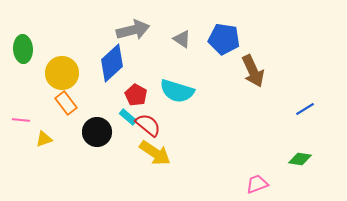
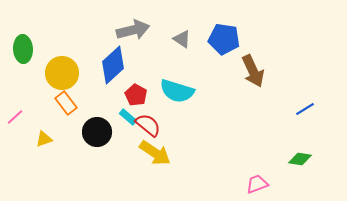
blue diamond: moved 1 px right, 2 px down
pink line: moved 6 px left, 3 px up; rotated 48 degrees counterclockwise
